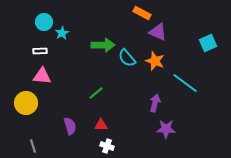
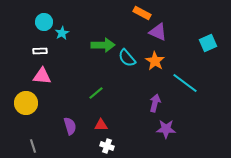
orange star: rotated 12 degrees clockwise
